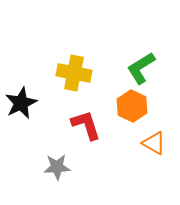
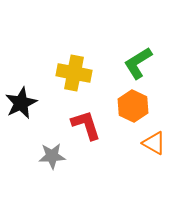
green L-shape: moved 3 px left, 5 px up
orange hexagon: moved 1 px right
gray star: moved 5 px left, 11 px up
